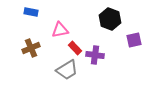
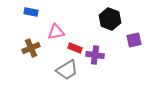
pink triangle: moved 4 px left, 2 px down
red rectangle: rotated 24 degrees counterclockwise
